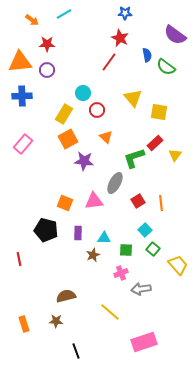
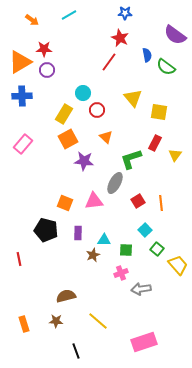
cyan line at (64, 14): moved 5 px right, 1 px down
red star at (47, 44): moved 3 px left, 5 px down
orange triangle at (20, 62): rotated 25 degrees counterclockwise
red rectangle at (155, 143): rotated 21 degrees counterclockwise
green L-shape at (134, 158): moved 3 px left, 1 px down
cyan triangle at (104, 238): moved 2 px down
green square at (153, 249): moved 4 px right
yellow line at (110, 312): moved 12 px left, 9 px down
